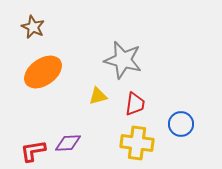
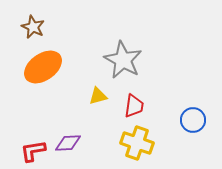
gray star: rotated 15 degrees clockwise
orange ellipse: moved 5 px up
red trapezoid: moved 1 px left, 2 px down
blue circle: moved 12 px right, 4 px up
yellow cross: rotated 12 degrees clockwise
